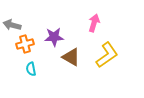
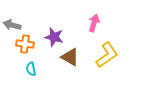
purple star: rotated 18 degrees clockwise
orange cross: rotated 24 degrees clockwise
brown triangle: moved 1 px left
